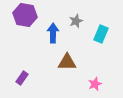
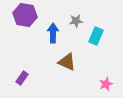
gray star: rotated 16 degrees clockwise
cyan rectangle: moved 5 px left, 2 px down
brown triangle: rotated 24 degrees clockwise
pink star: moved 11 px right
